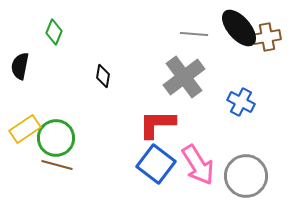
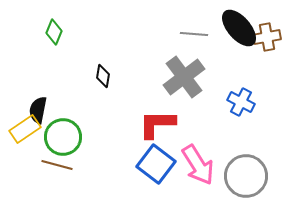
black semicircle: moved 18 px right, 44 px down
green circle: moved 7 px right, 1 px up
